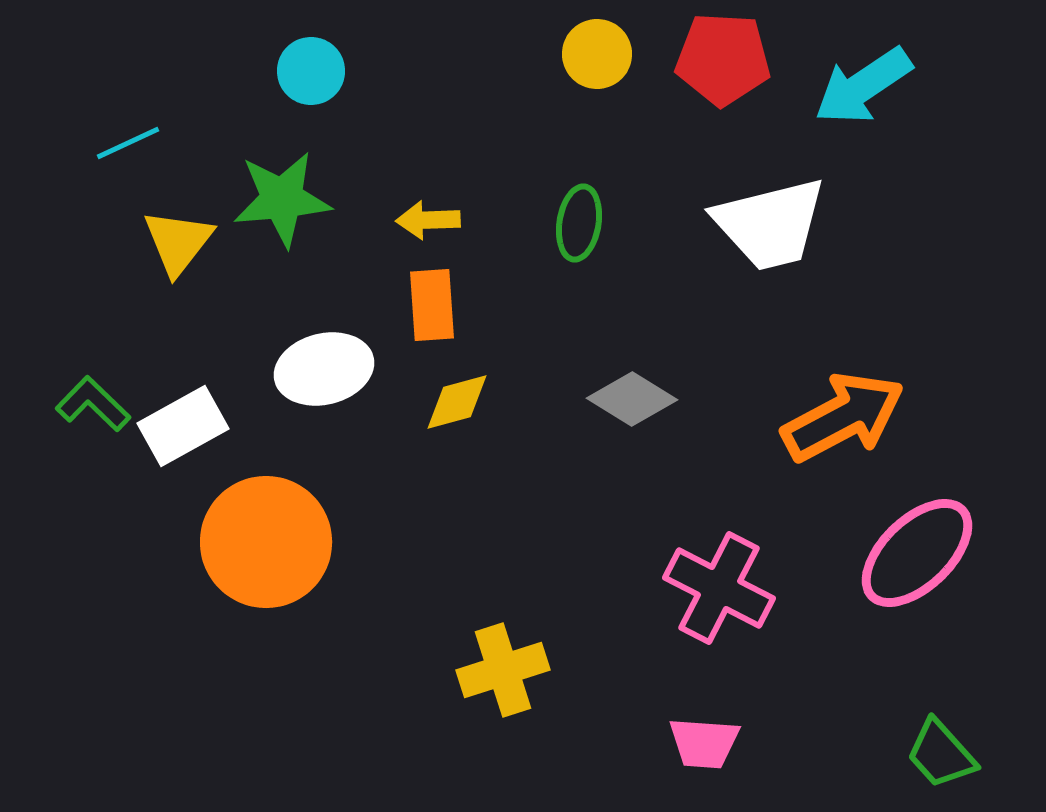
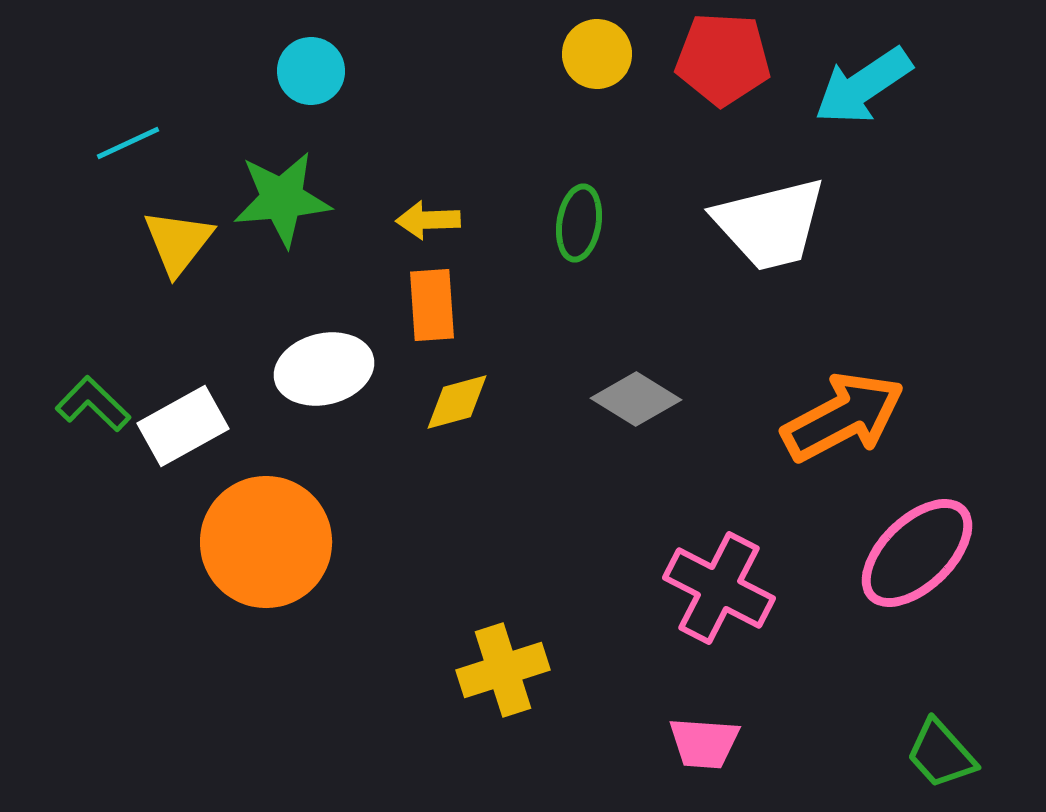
gray diamond: moved 4 px right
